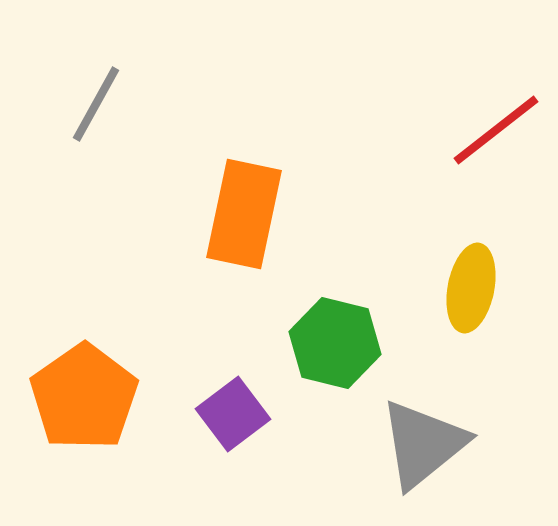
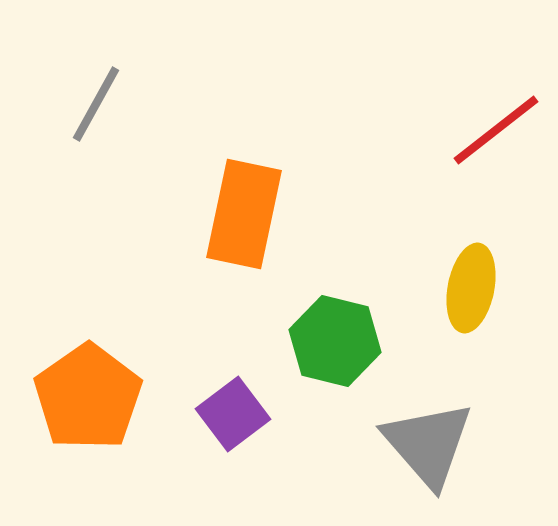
green hexagon: moved 2 px up
orange pentagon: moved 4 px right
gray triangle: moved 5 px right; rotated 32 degrees counterclockwise
